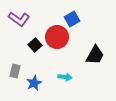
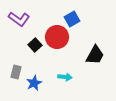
gray rectangle: moved 1 px right, 1 px down
